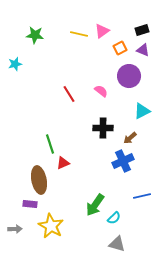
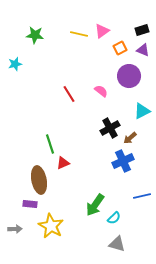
black cross: moved 7 px right; rotated 30 degrees counterclockwise
